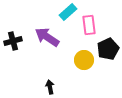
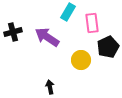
cyan rectangle: rotated 18 degrees counterclockwise
pink rectangle: moved 3 px right, 2 px up
black cross: moved 9 px up
black pentagon: moved 2 px up
yellow circle: moved 3 px left
